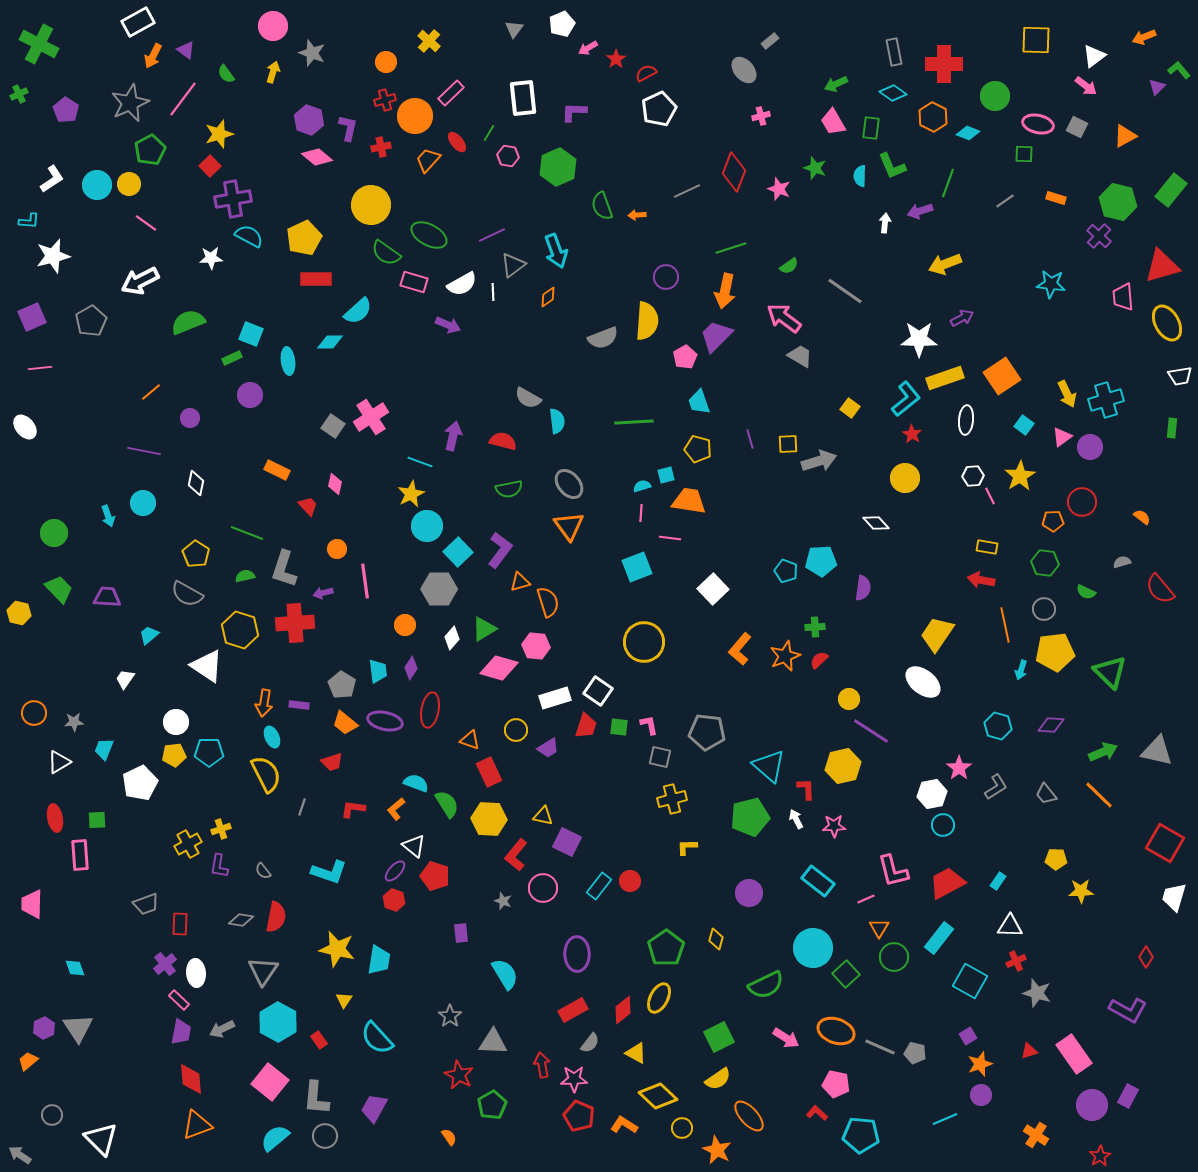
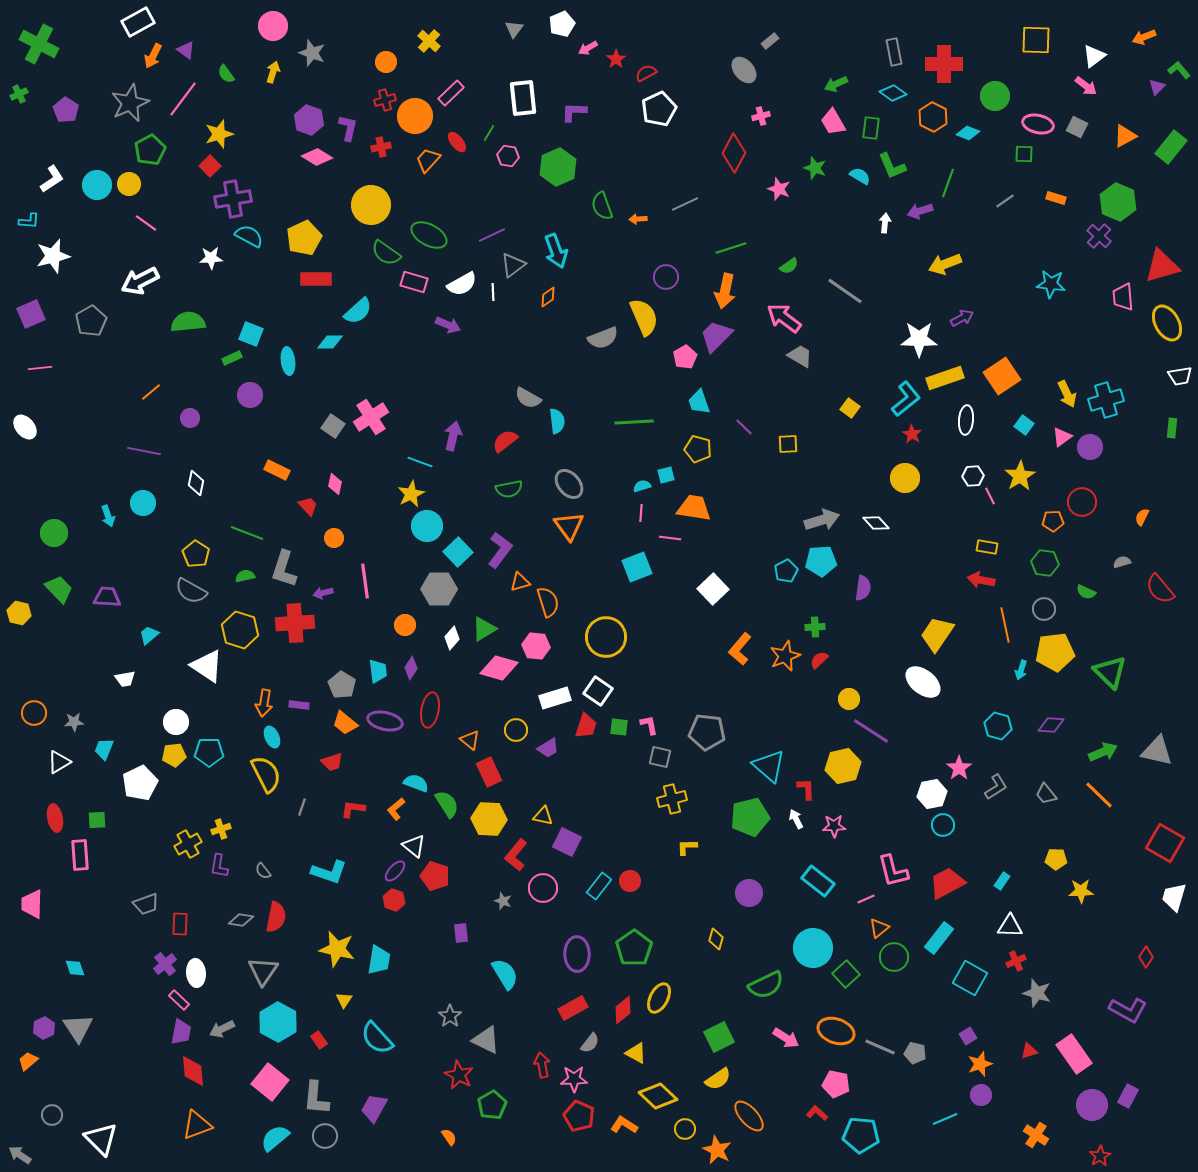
pink diamond at (317, 157): rotated 8 degrees counterclockwise
red diamond at (734, 172): moved 19 px up; rotated 6 degrees clockwise
cyan semicircle at (860, 176): rotated 120 degrees clockwise
green rectangle at (1171, 190): moved 43 px up
gray line at (687, 191): moved 2 px left, 13 px down
green hexagon at (1118, 202): rotated 9 degrees clockwise
orange arrow at (637, 215): moved 1 px right, 4 px down
purple square at (32, 317): moved 1 px left, 3 px up
yellow semicircle at (647, 321): moved 3 px left, 4 px up; rotated 27 degrees counterclockwise
green semicircle at (188, 322): rotated 16 degrees clockwise
purple line at (750, 439): moved 6 px left, 12 px up; rotated 30 degrees counterclockwise
red semicircle at (503, 441): moved 2 px right; rotated 52 degrees counterclockwise
gray arrow at (819, 461): moved 3 px right, 59 px down
orange trapezoid at (689, 501): moved 5 px right, 7 px down
orange semicircle at (1142, 517): rotated 102 degrees counterclockwise
orange circle at (337, 549): moved 3 px left, 11 px up
cyan pentagon at (786, 571): rotated 25 degrees clockwise
gray semicircle at (187, 594): moved 4 px right, 3 px up
yellow circle at (644, 642): moved 38 px left, 5 px up
white trapezoid at (125, 679): rotated 135 degrees counterclockwise
orange triangle at (470, 740): rotated 20 degrees clockwise
cyan rectangle at (998, 881): moved 4 px right
orange triangle at (879, 928): rotated 20 degrees clockwise
green pentagon at (666, 948): moved 32 px left
cyan square at (970, 981): moved 3 px up
red rectangle at (573, 1010): moved 2 px up
gray triangle at (493, 1042): moved 7 px left, 2 px up; rotated 24 degrees clockwise
red diamond at (191, 1079): moved 2 px right, 8 px up
yellow circle at (682, 1128): moved 3 px right, 1 px down
